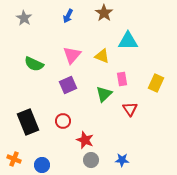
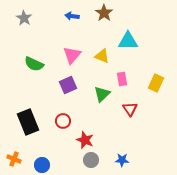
blue arrow: moved 4 px right; rotated 72 degrees clockwise
green triangle: moved 2 px left
